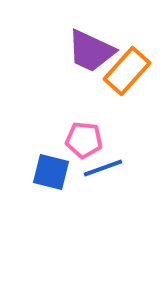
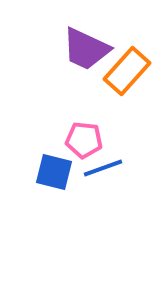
purple trapezoid: moved 5 px left, 2 px up
blue square: moved 3 px right
